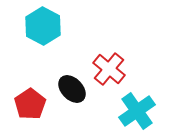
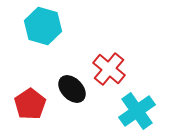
cyan hexagon: rotated 12 degrees counterclockwise
